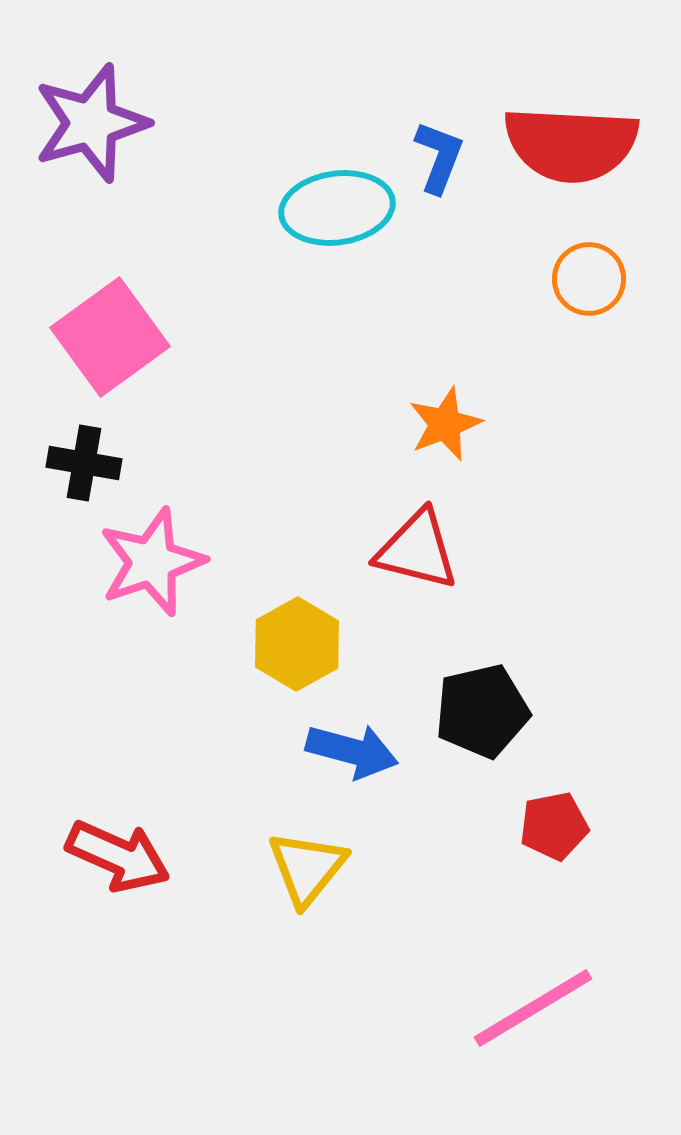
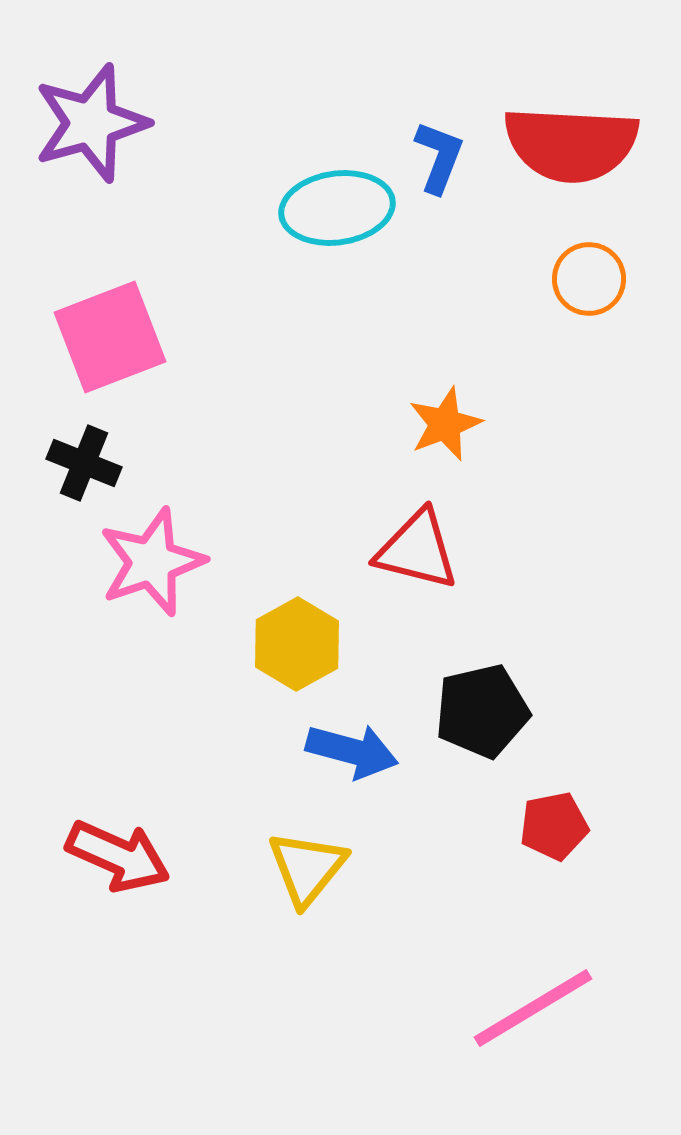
pink square: rotated 15 degrees clockwise
black cross: rotated 12 degrees clockwise
